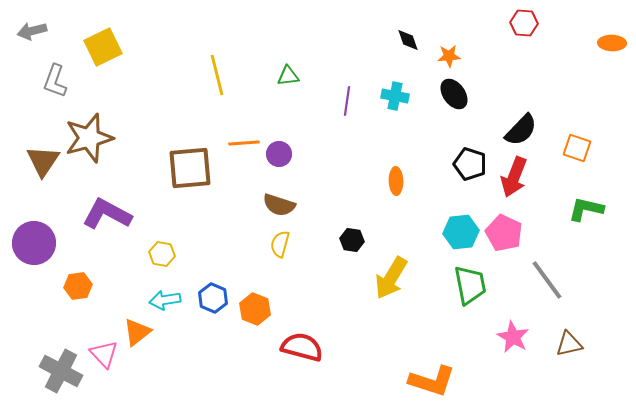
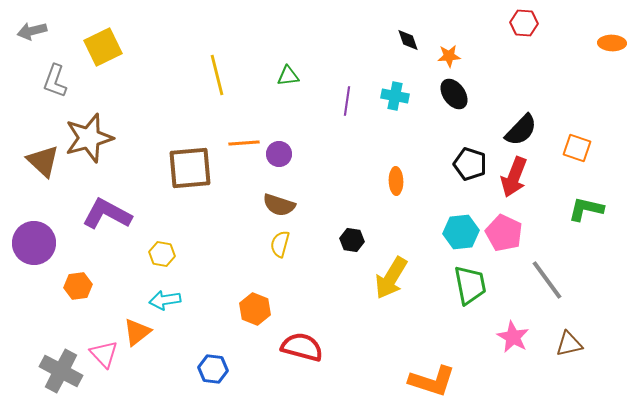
brown triangle at (43, 161): rotated 21 degrees counterclockwise
blue hexagon at (213, 298): moved 71 px down; rotated 16 degrees counterclockwise
